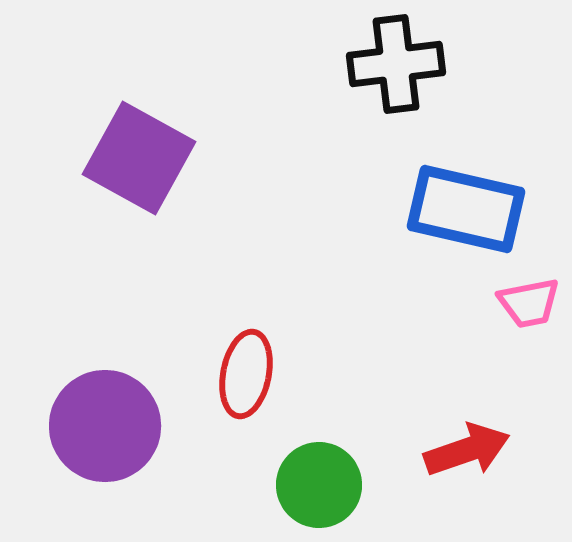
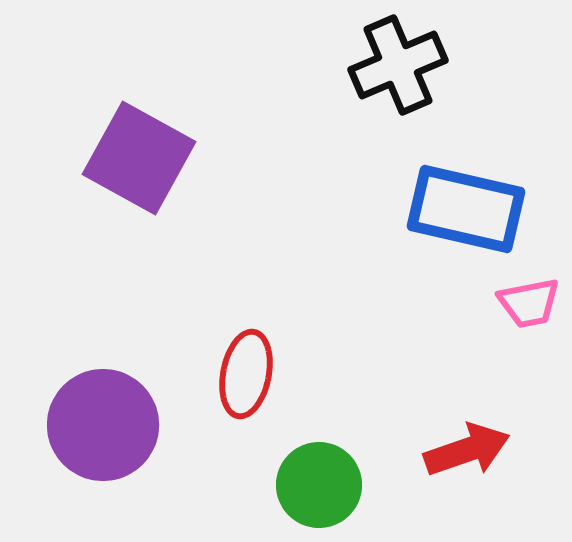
black cross: moved 2 px right, 1 px down; rotated 16 degrees counterclockwise
purple circle: moved 2 px left, 1 px up
